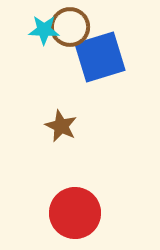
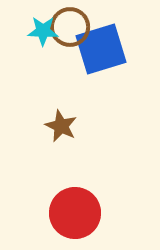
cyan star: moved 1 px left, 1 px down
blue square: moved 1 px right, 8 px up
